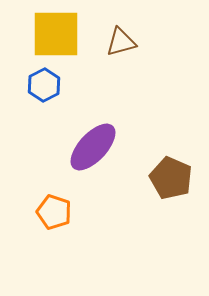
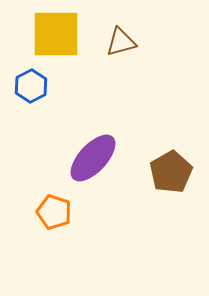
blue hexagon: moved 13 px left, 1 px down
purple ellipse: moved 11 px down
brown pentagon: moved 6 px up; rotated 18 degrees clockwise
